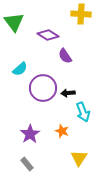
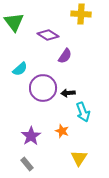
purple semicircle: rotated 112 degrees counterclockwise
purple star: moved 1 px right, 2 px down
